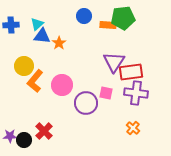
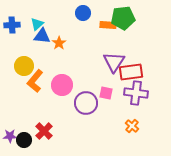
blue circle: moved 1 px left, 3 px up
blue cross: moved 1 px right
orange cross: moved 1 px left, 2 px up
